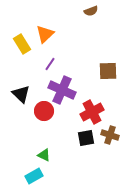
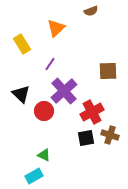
orange triangle: moved 11 px right, 6 px up
purple cross: moved 2 px right, 1 px down; rotated 24 degrees clockwise
